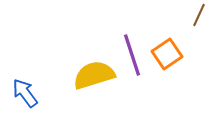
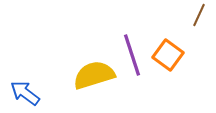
orange square: moved 1 px right, 1 px down; rotated 20 degrees counterclockwise
blue arrow: rotated 16 degrees counterclockwise
